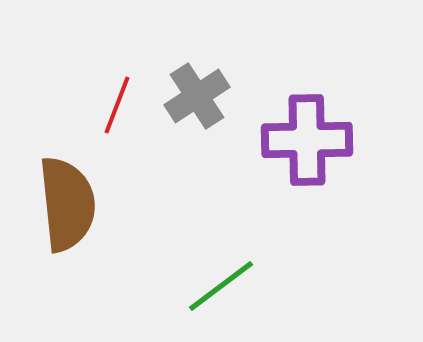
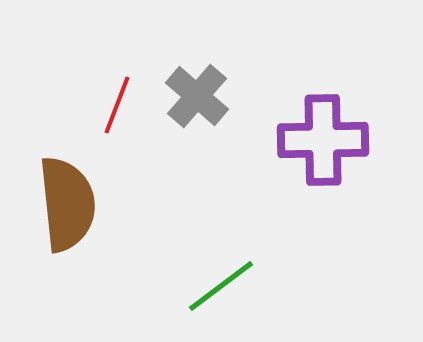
gray cross: rotated 16 degrees counterclockwise
purple cross: moved 16 px right
